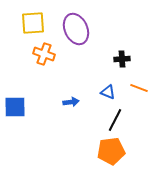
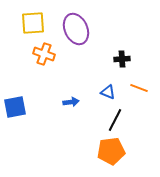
blue square: rotated 10 degrees counterclockwise
